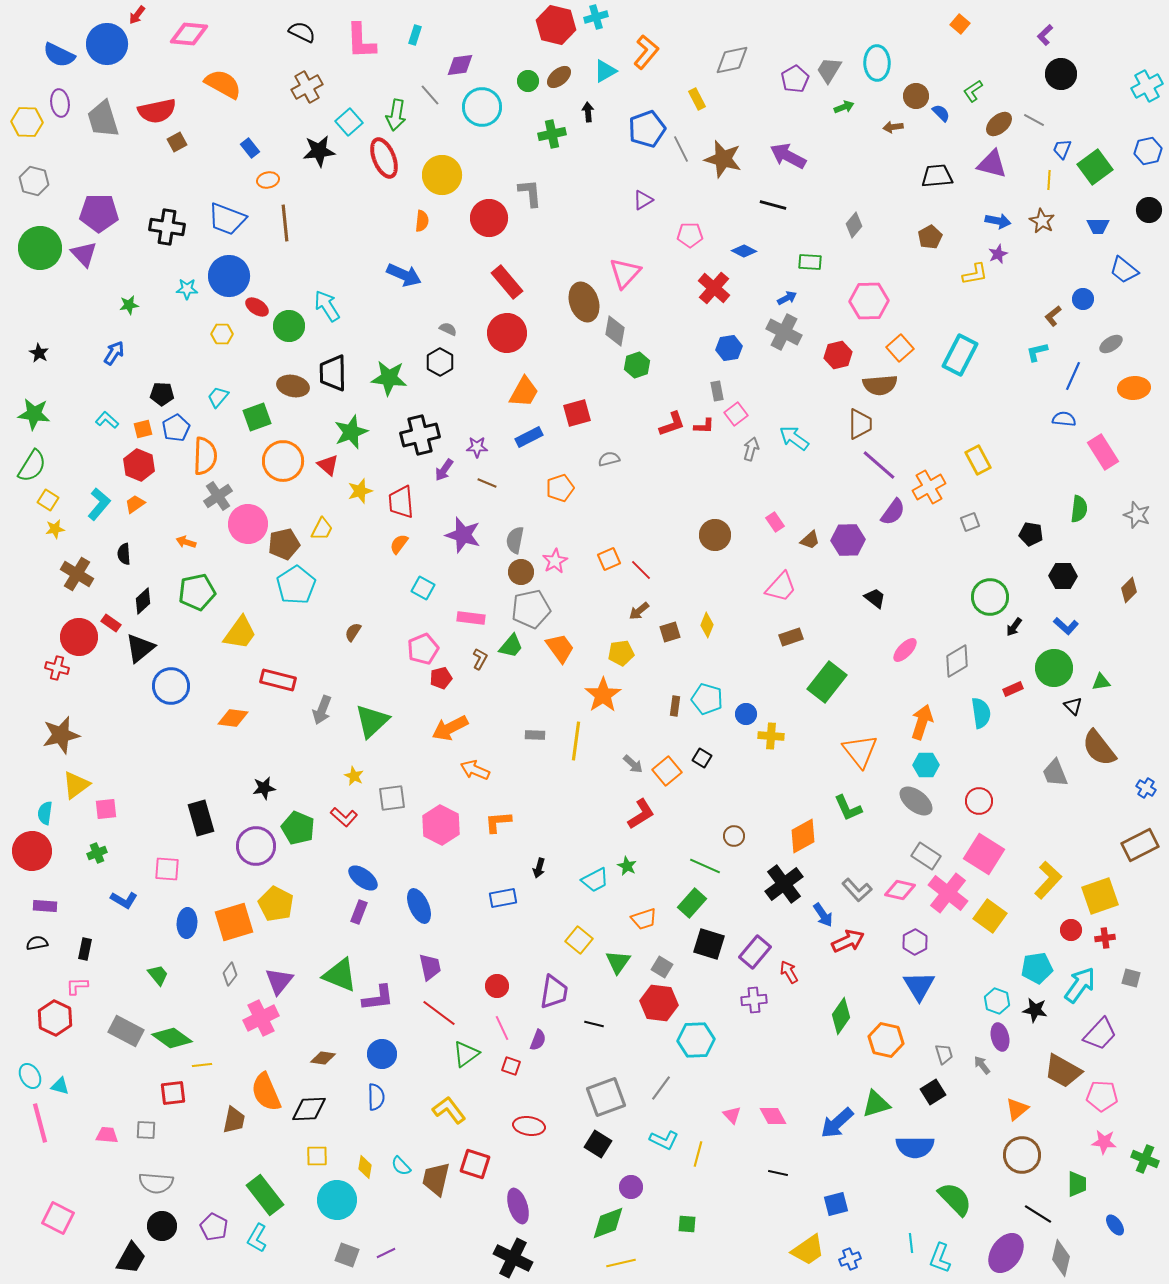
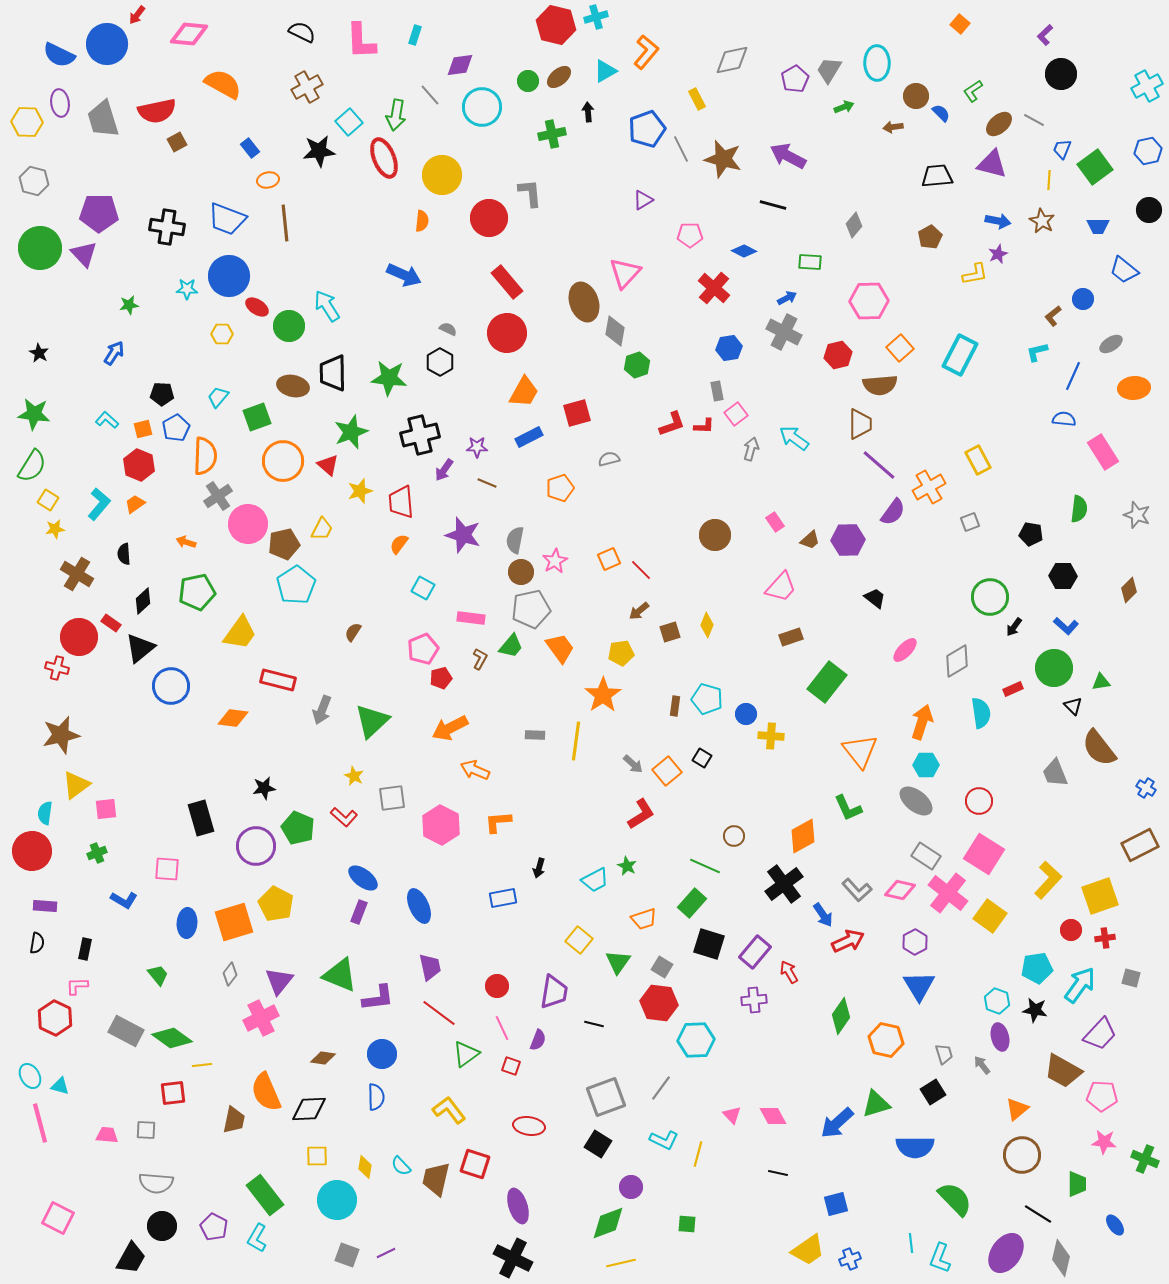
black semicircle at (37, 943): rotated 110 degrees clockwise
